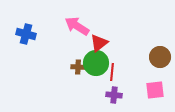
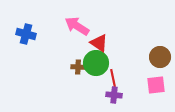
red triangle: rotated 48 degrees counterclockwise
red line: moved 1 px right, 6 px down; rotated 18 degrees counterclockwise
pink square: moved 1 px right, 5 px up
